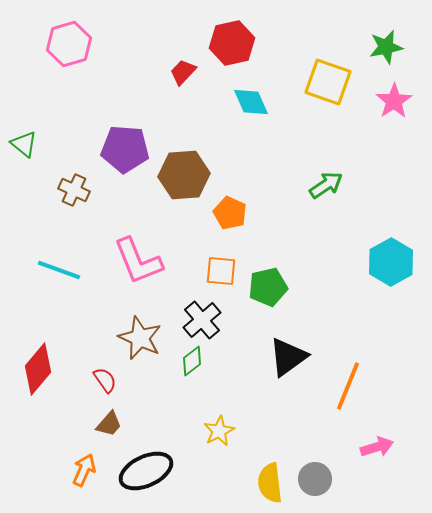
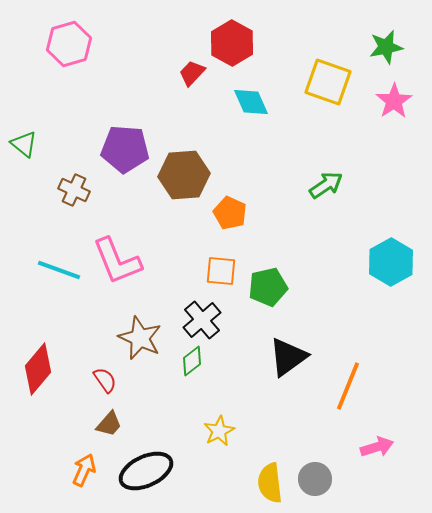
red hexagon: rotated 18 degrees counterclockwise
red trapezoid: moved 9 px right, 1 px down
pink L-shape: moved 21 px left
